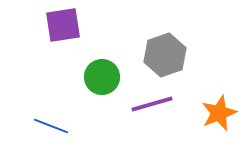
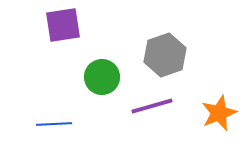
purple line: moved 2 px down
blue line: moved 3 px right, 2 px up; rotated 24 degrees counterclockwise
